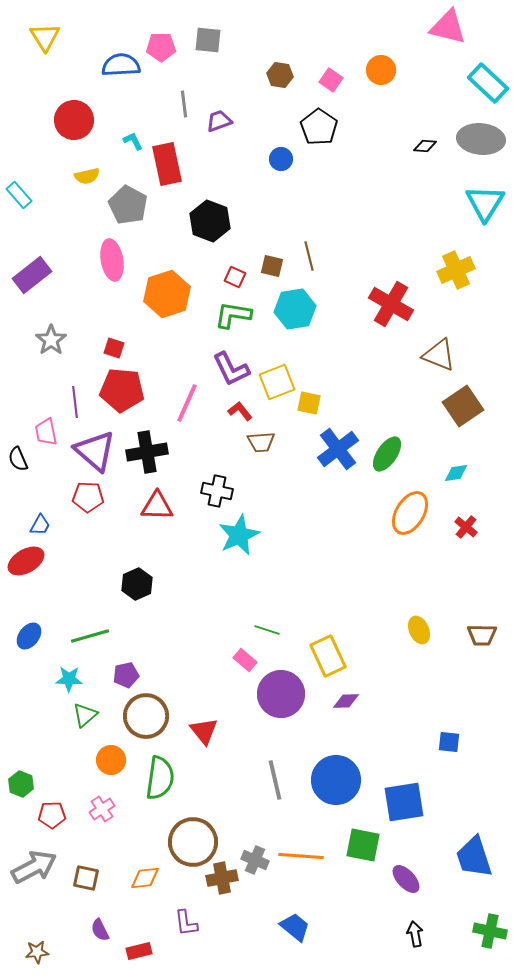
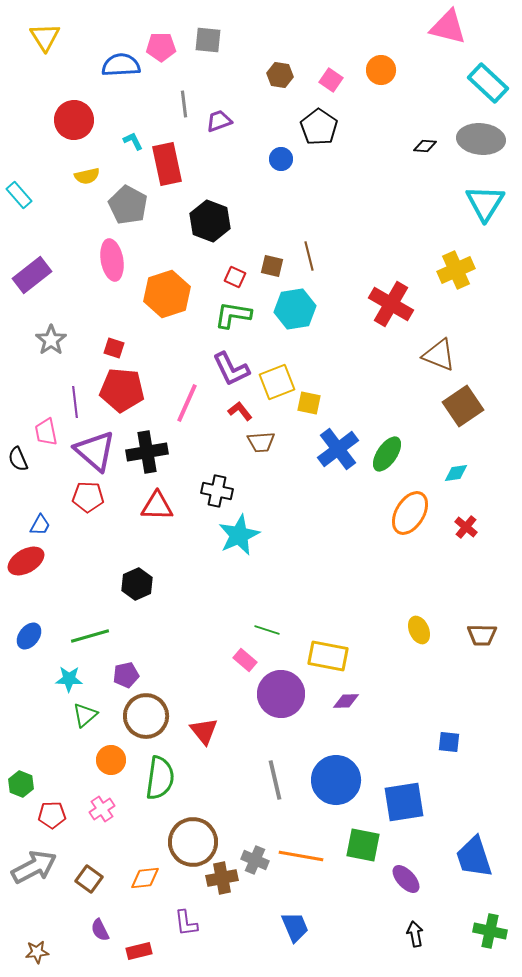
yellow rectangle at (328, 656): rotated 54 degrees counterclockwise
orange line at (301, 856): rotated 6 degrees clockwise
brown square at (86, 878): moved 3 px right, 1 px down; rotated 24 degrees clockwise
blue trapezoid at (295, 927): rotated 28 degrees clockwise
